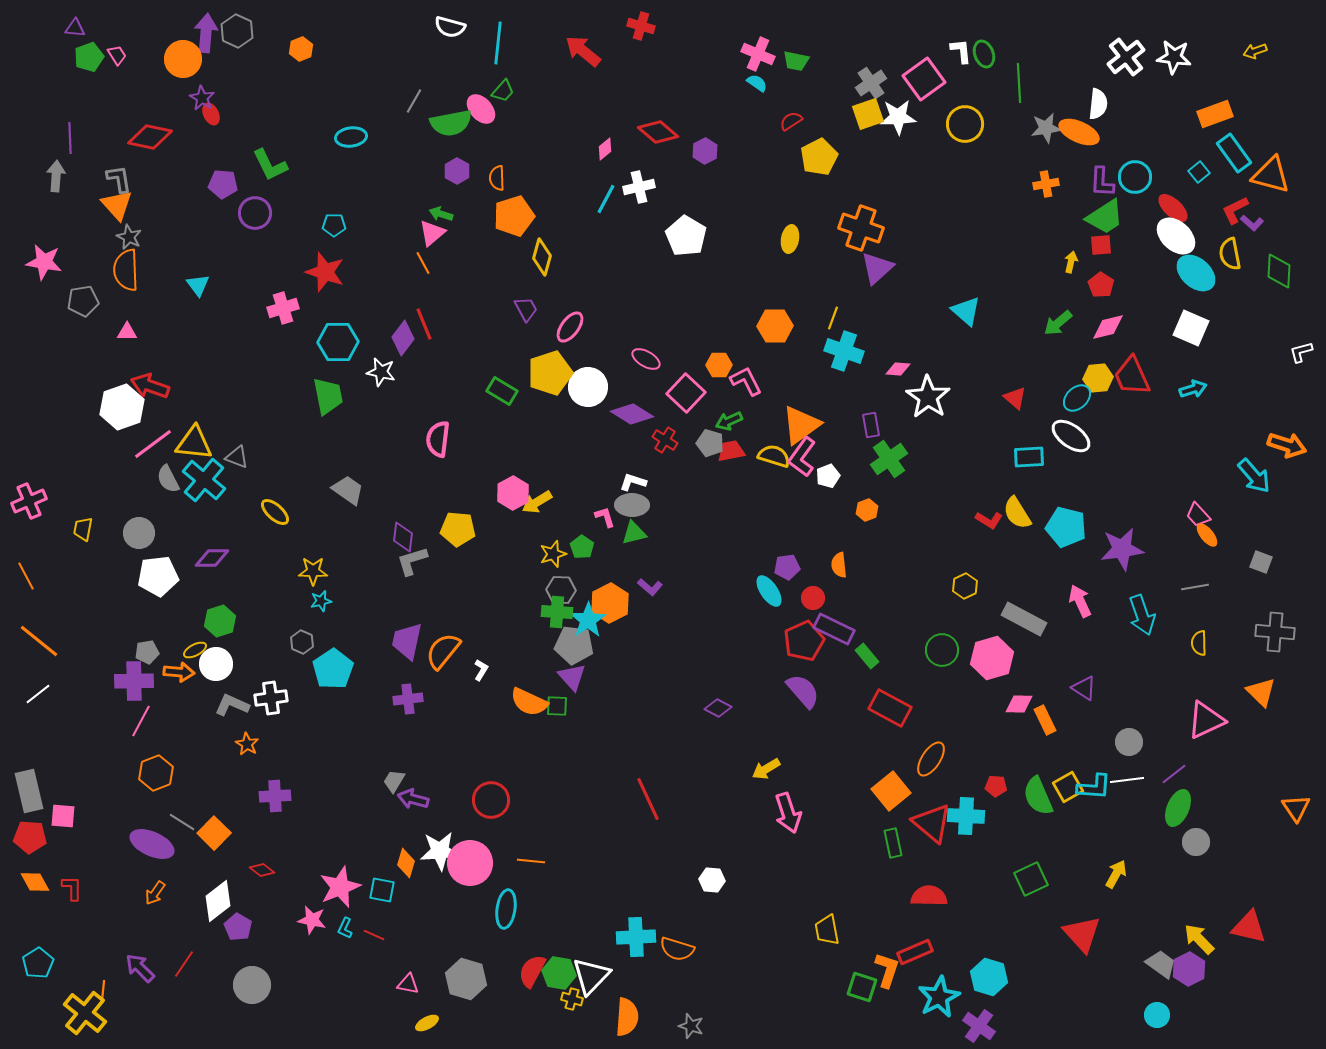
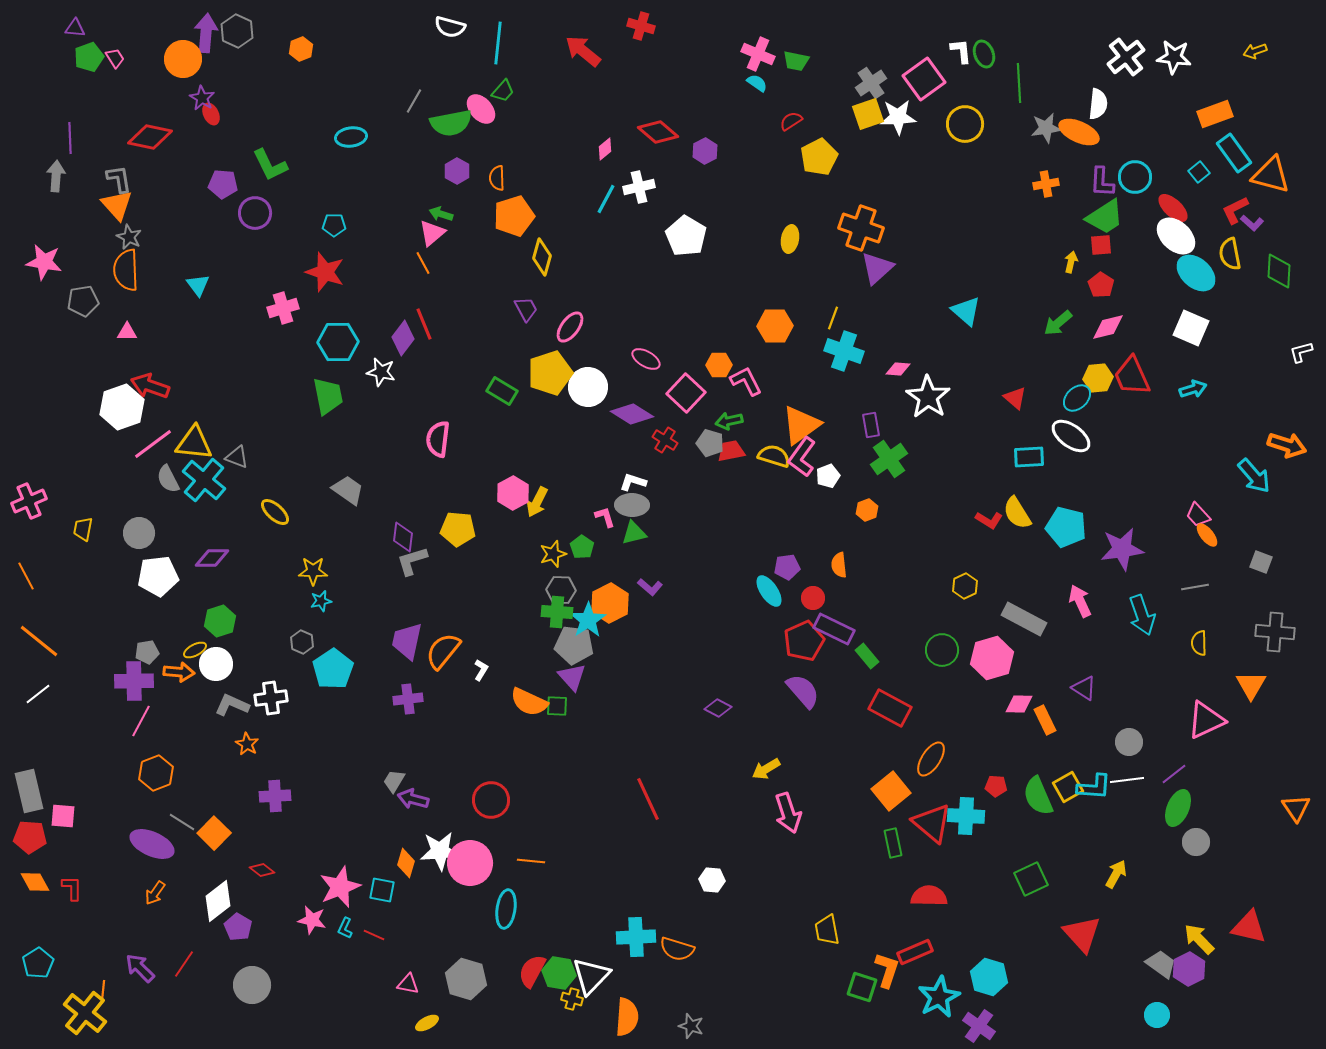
pink trapezoid at (117, 55): moved 2 px left, 3 px down
green arrow at (729, 421): rotated 12 degrees clockwise
yellow arrow at (537, 502): rotated 32 degrees counterclockwise
orange triangle at (1261, 692): moved 10 px left, 7 px up; rotated 16 degrees clockwise
